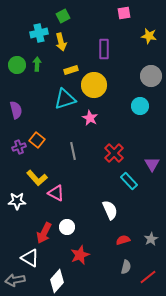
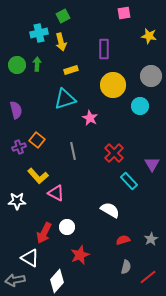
yellow circle: moved 19 px right
yellow L-shape: moved 1 px right, 2 px up
white semicircle: rotated 36 degrees counterclockwise
